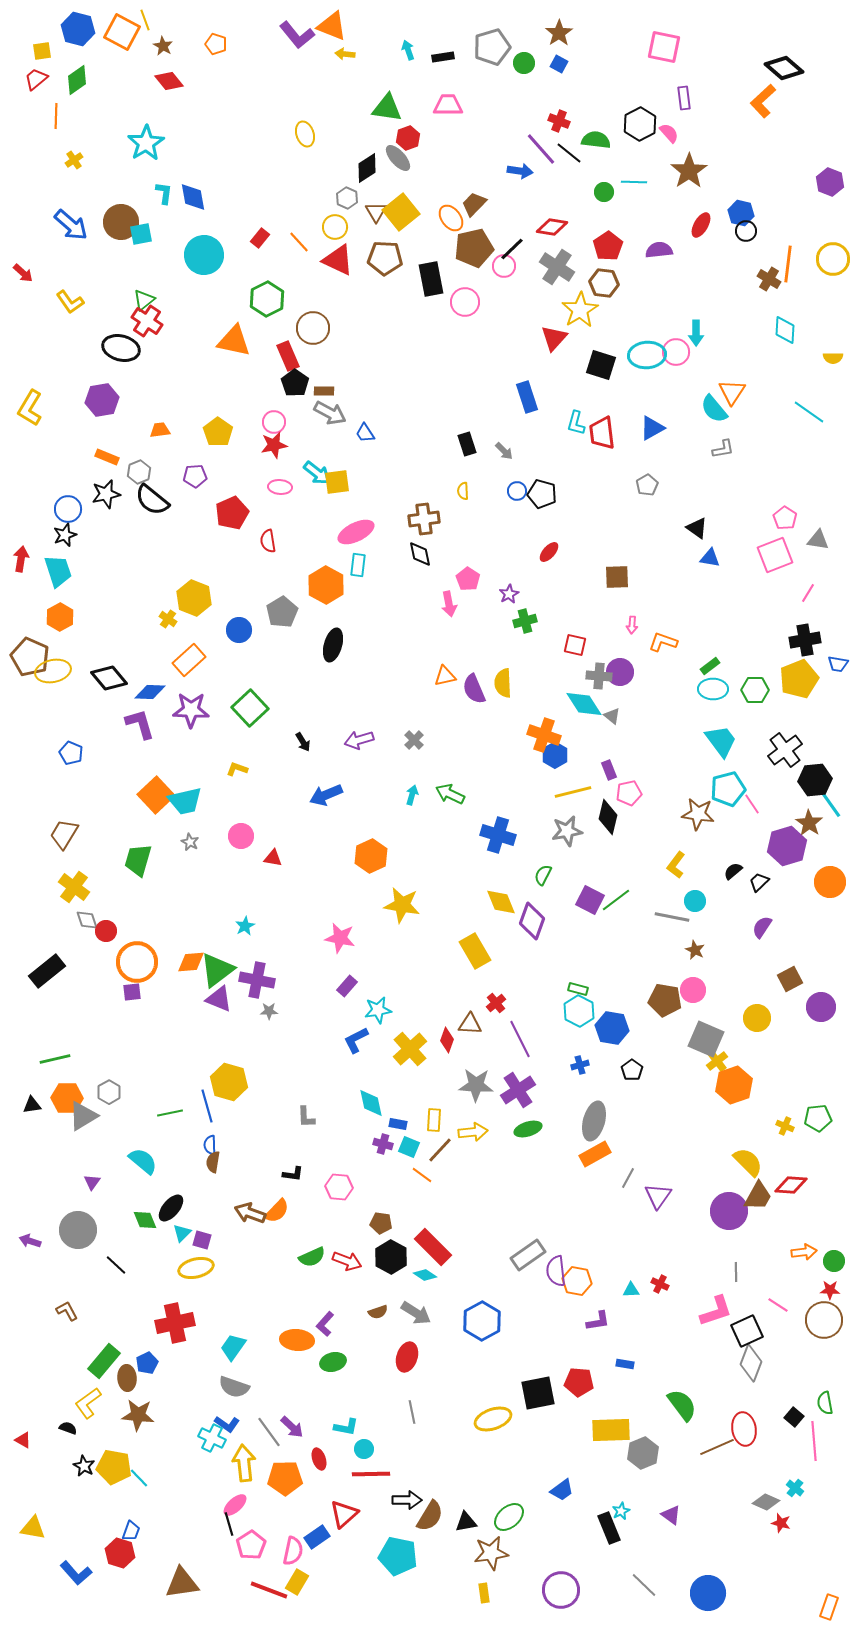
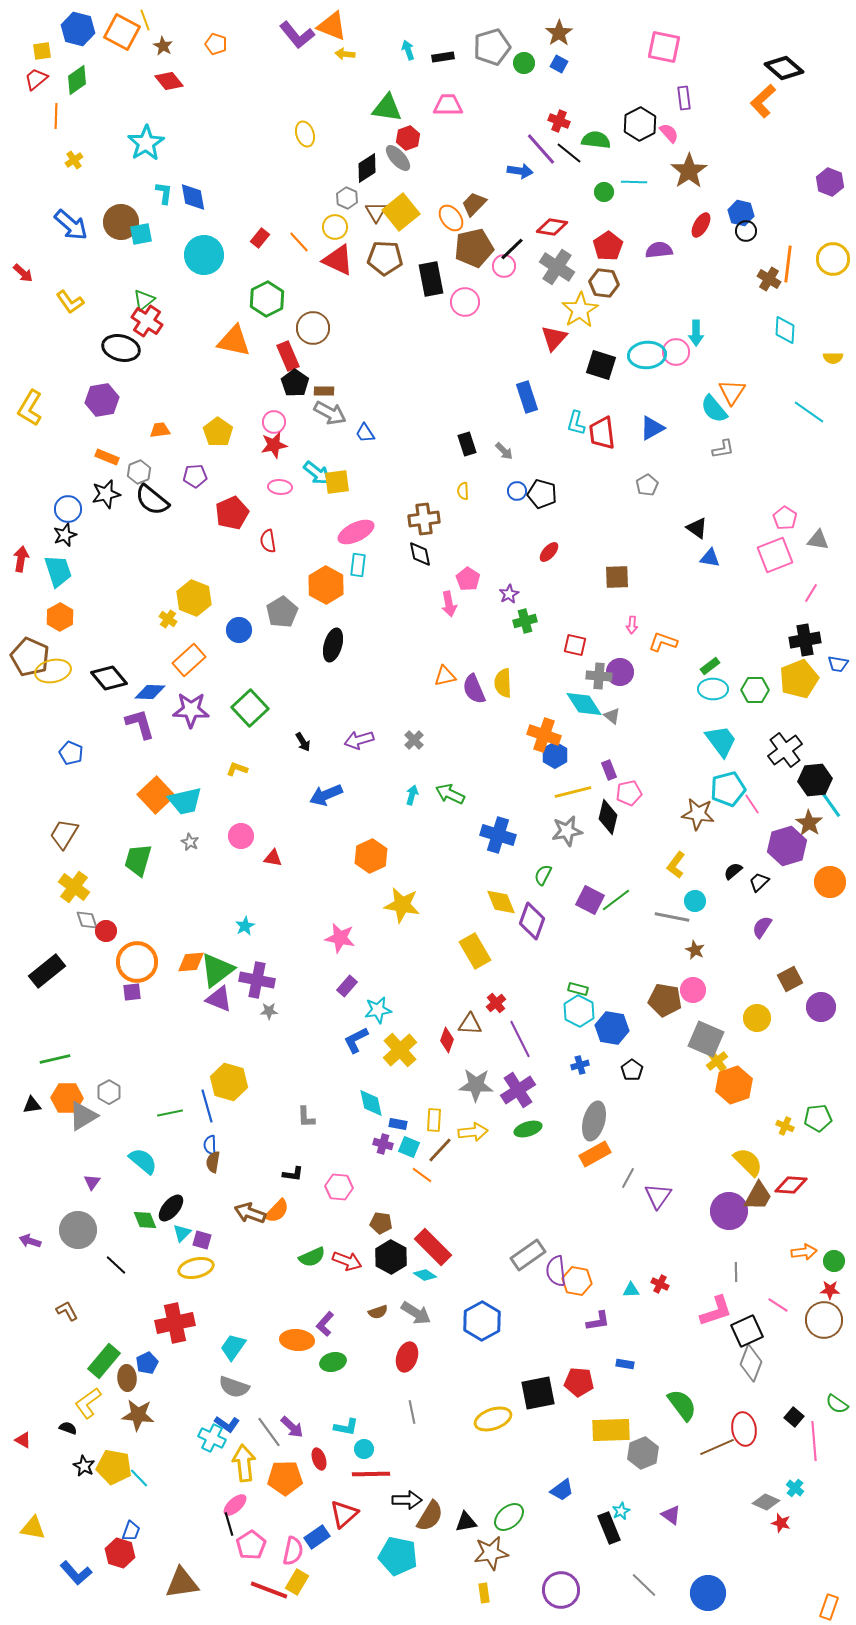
pink line at (808, 593): moved 3 px right
yellow cross at (410, 1049): moved 10 px left, 1 px down
green semicircle at (825, 1403): moved 12 px right, 1 px down; rotated 45 degrees counterclockwise
